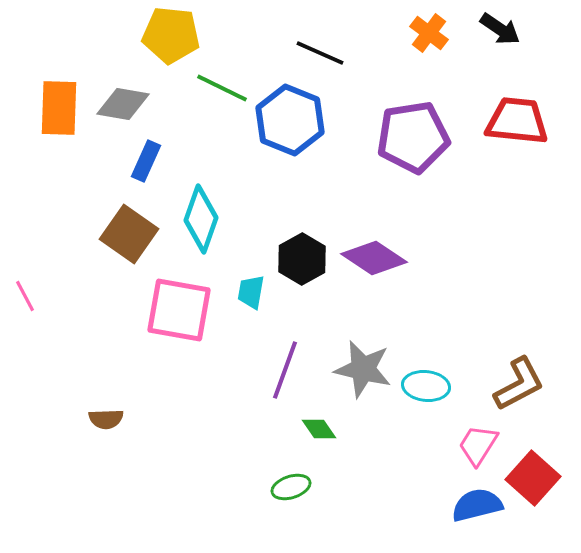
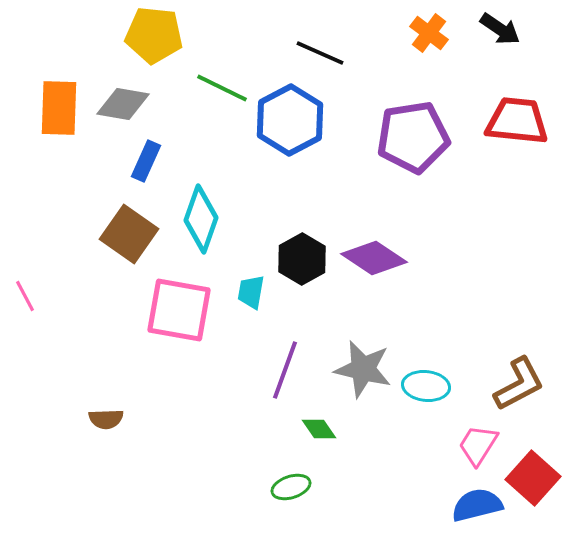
yellow pentagon: moved 17 px left
blue hexagon: rotated 10 degrees clockwise
